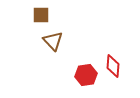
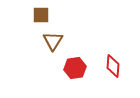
brown triangle: rotated 15 degrees clockwise
red hexagon: moved 11 px left, 7 px up
